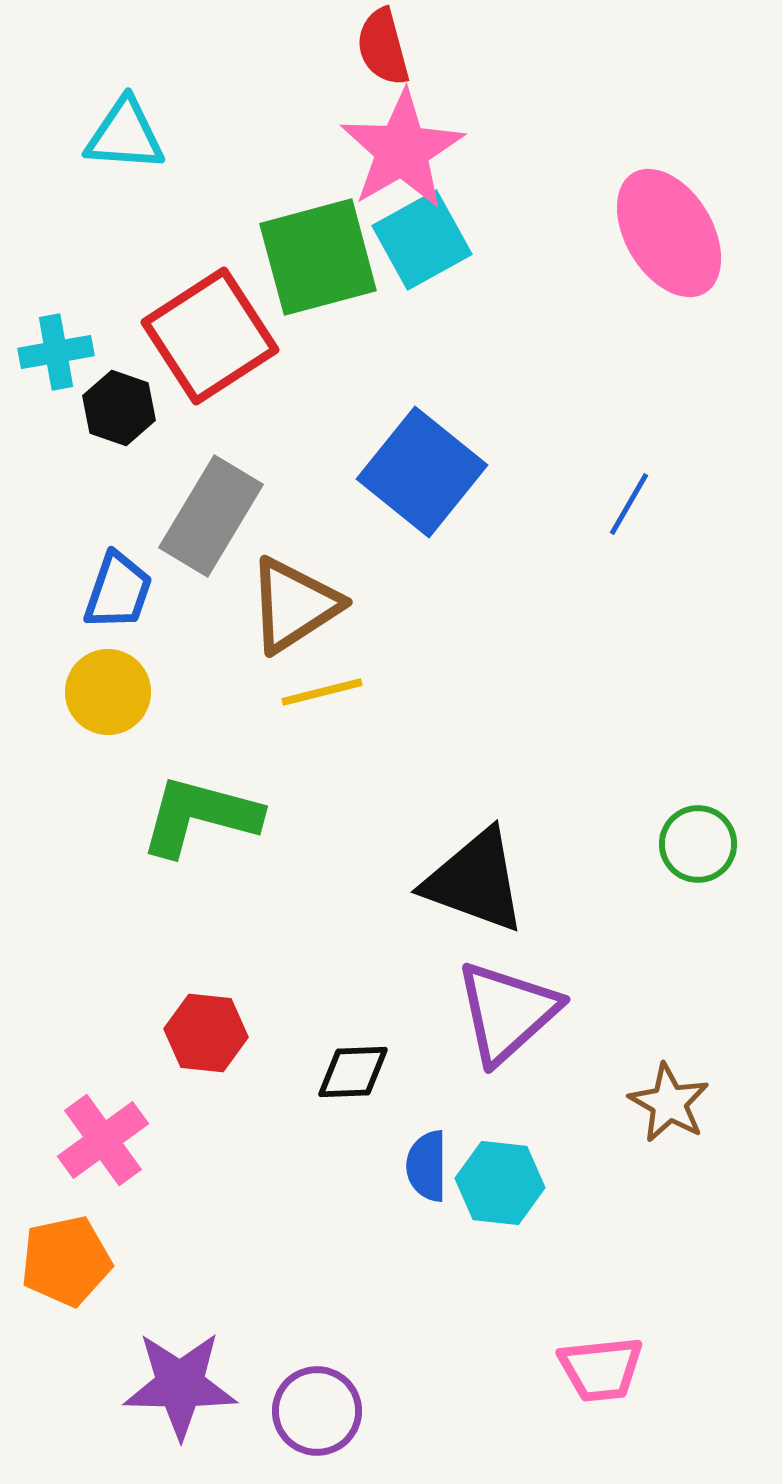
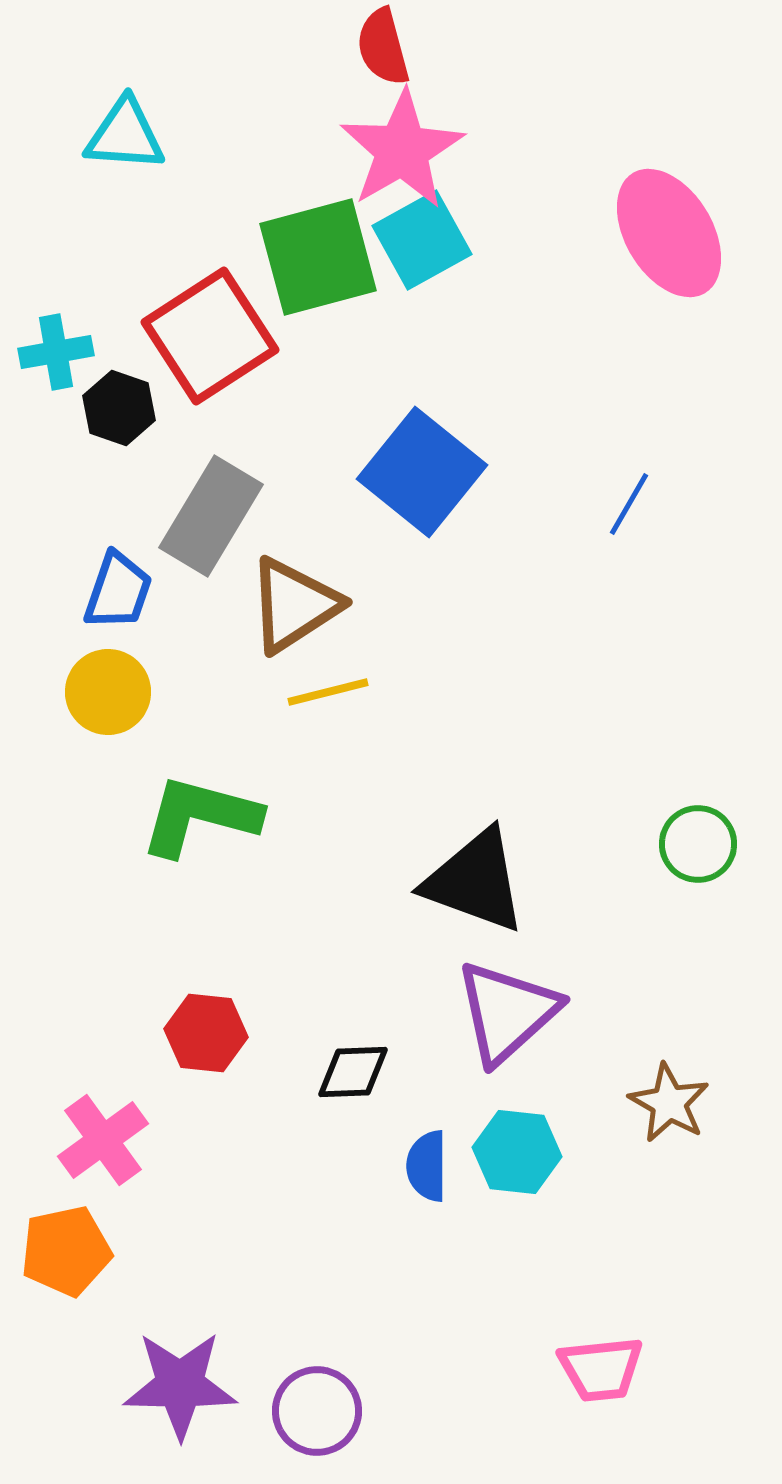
yellow line: moved 6 px right
cyan hexagon: moved 17 px right, 31 px up
orange pentagon: moved 10 px up
